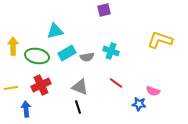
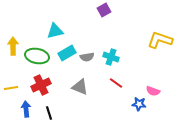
purple square: rotated 16 degrees counterclockwise
cyan cross: moved 6 px down
black line: moved 29 px left, 6 px down
